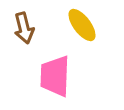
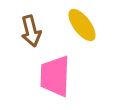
brown arrow: moved 7 px right, 3 px down
